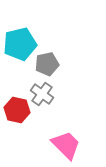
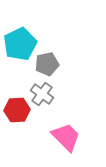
cyan pentagon: rotated 12 degrees counterclockwise
red hexagon: rotated 15 degrees counterclockwise
pink trapezoid: moved 8 px up
